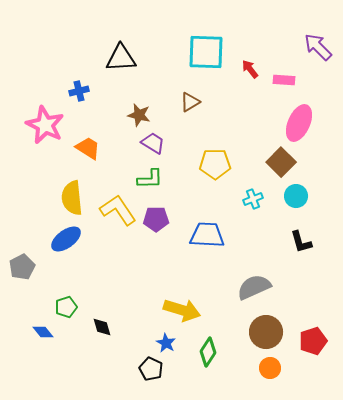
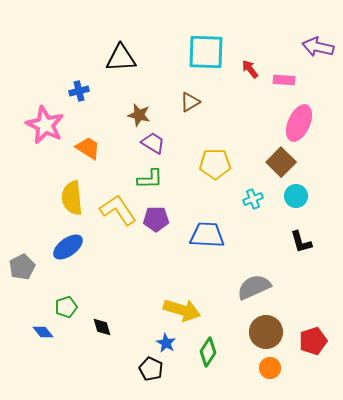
purple arrow: rotated 32 degrees counterclockwise
blue ellipse: moved 2 px right, 8 px down
